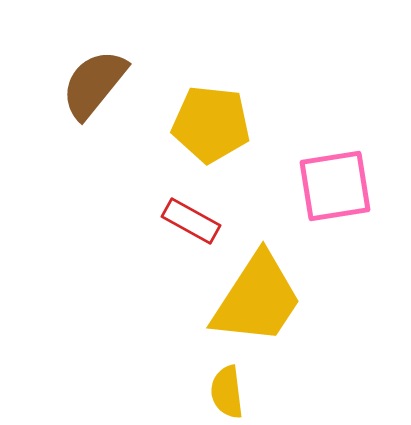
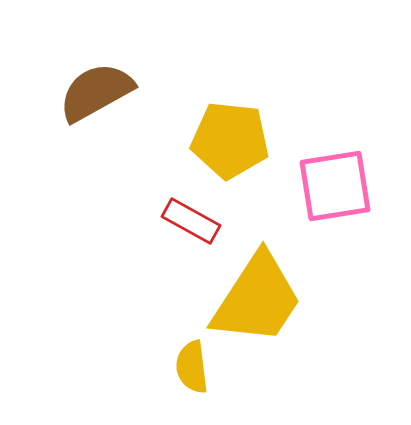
brown semicircle: moved 2 px right, 8 px down; rotated 22 degrees clockwise
yellow pentagon: moved 19 px right, 16 px down
yellow semicircle: moved 35 px left, 25 px up
